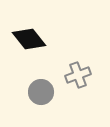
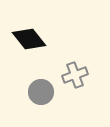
gray cross: moved 3 px left
